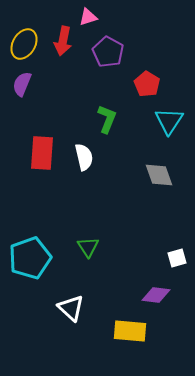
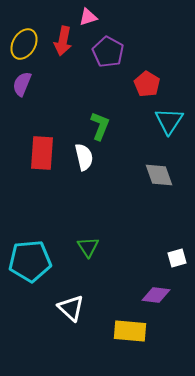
green L-shape: moved 7 px left, 7 px down
cyan pentagon: moved 3 px down; rotated 15 degrees clockwise
